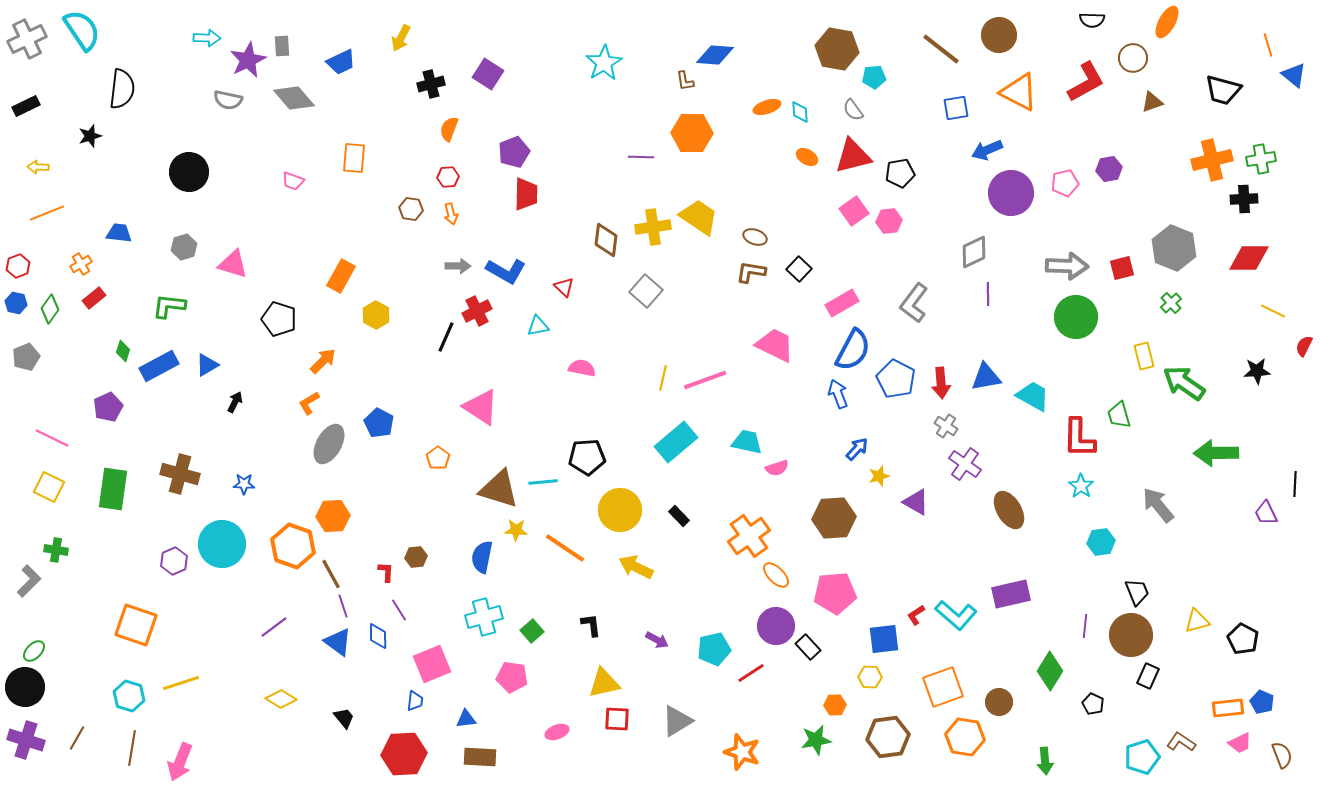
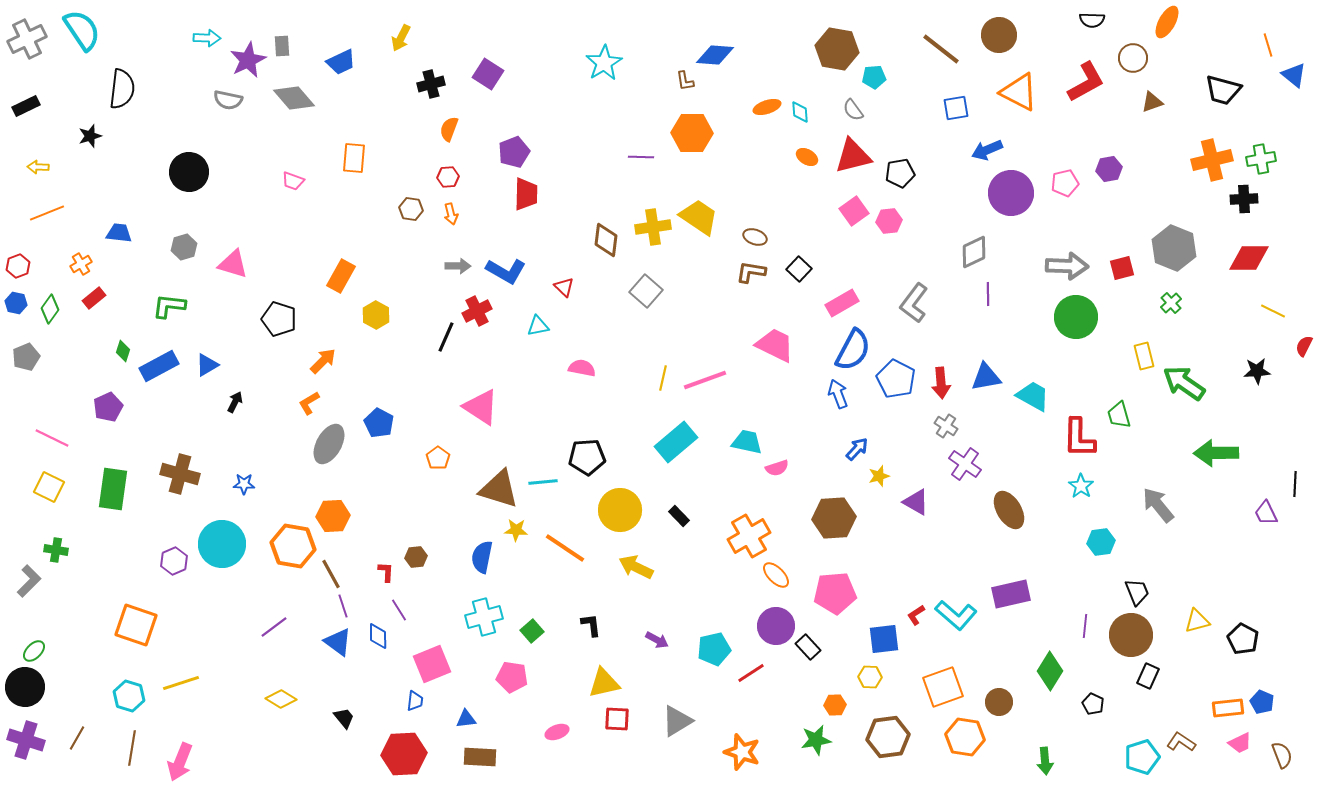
orange cross at (749, 536): rotated 6 degrees clockwise
orange hexagon at (293, 546): rotated 9 degrees counterclockwise
